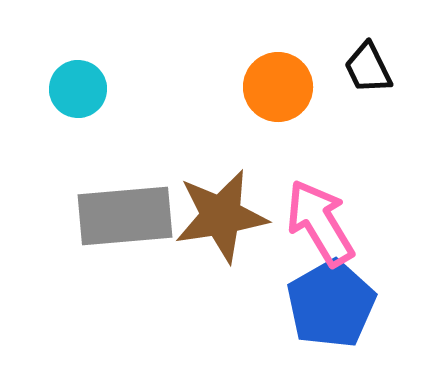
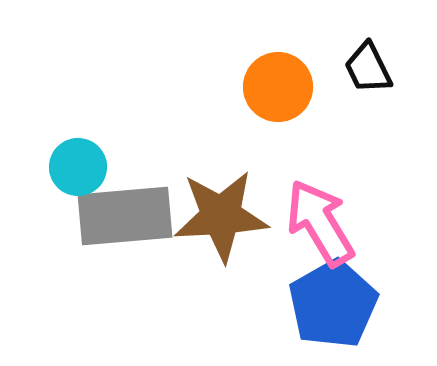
cyan circle: moved 78 px down
brown star: rotated 6 degrees clockwise
blue pentagon: moved 2 px right
